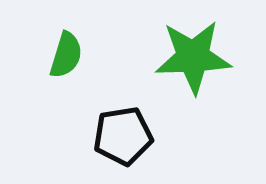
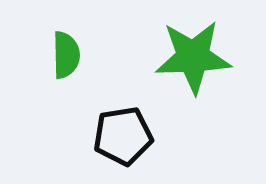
green semicircle: rotated 18 degrees counterclockwise
